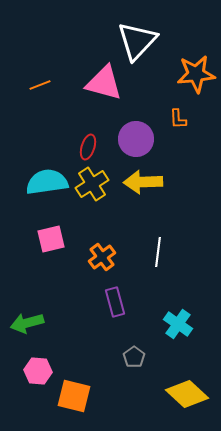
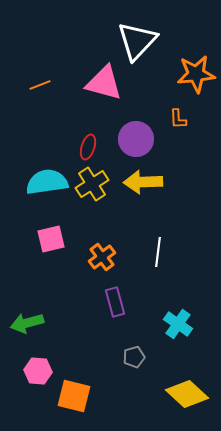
gray pentagon: rotated 20 degrees clockwise
